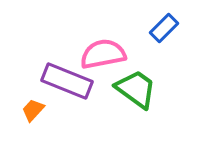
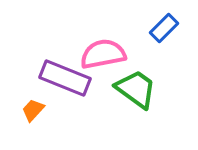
purple rectangle: moved 2 px left, 3 px up
